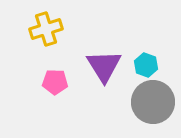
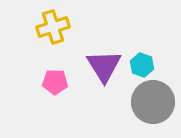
yellow cross: moved 7 px right, 2 px up
cyan hexagon: moved 4 px left
